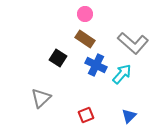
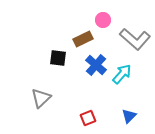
pink circle: moved 18 px right, 6 px down
brown rectangle: moved 2 px left; rotated 60 degrees counterclockwise
gray L-shape: moved 2 px right, 4 px up
black square: rotated 24 degrees counterclockwise
blue cross: rotated 15 degrees clockwise
red square: moved 2 px right, 3 px down
